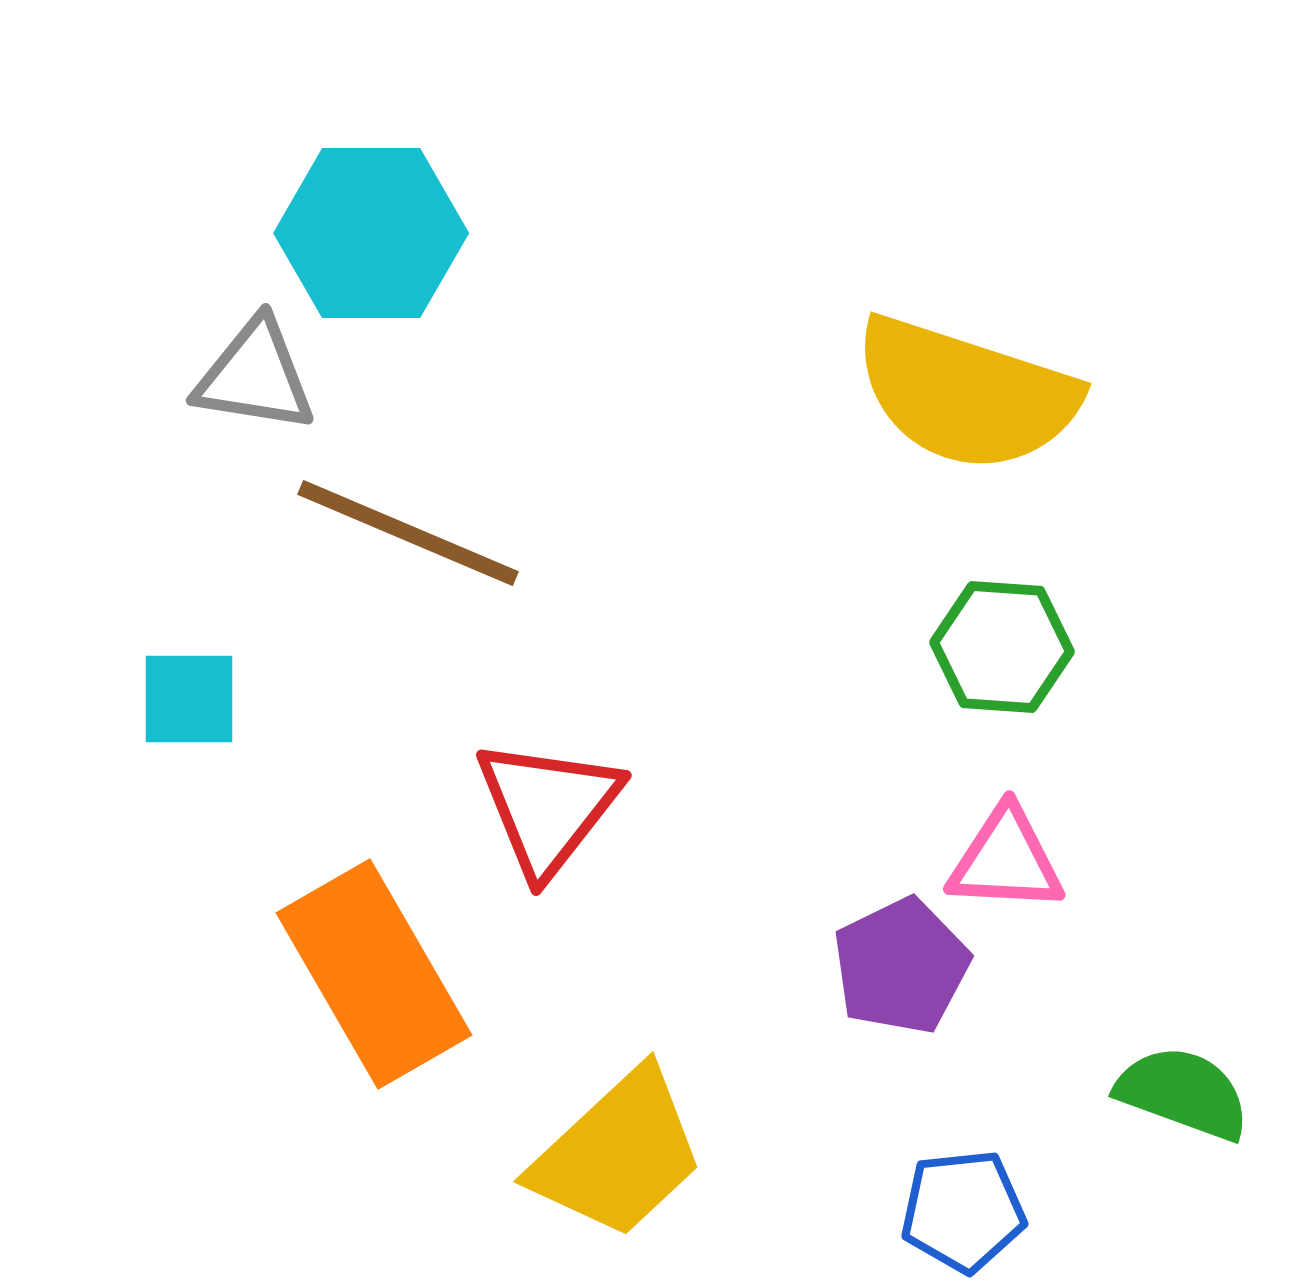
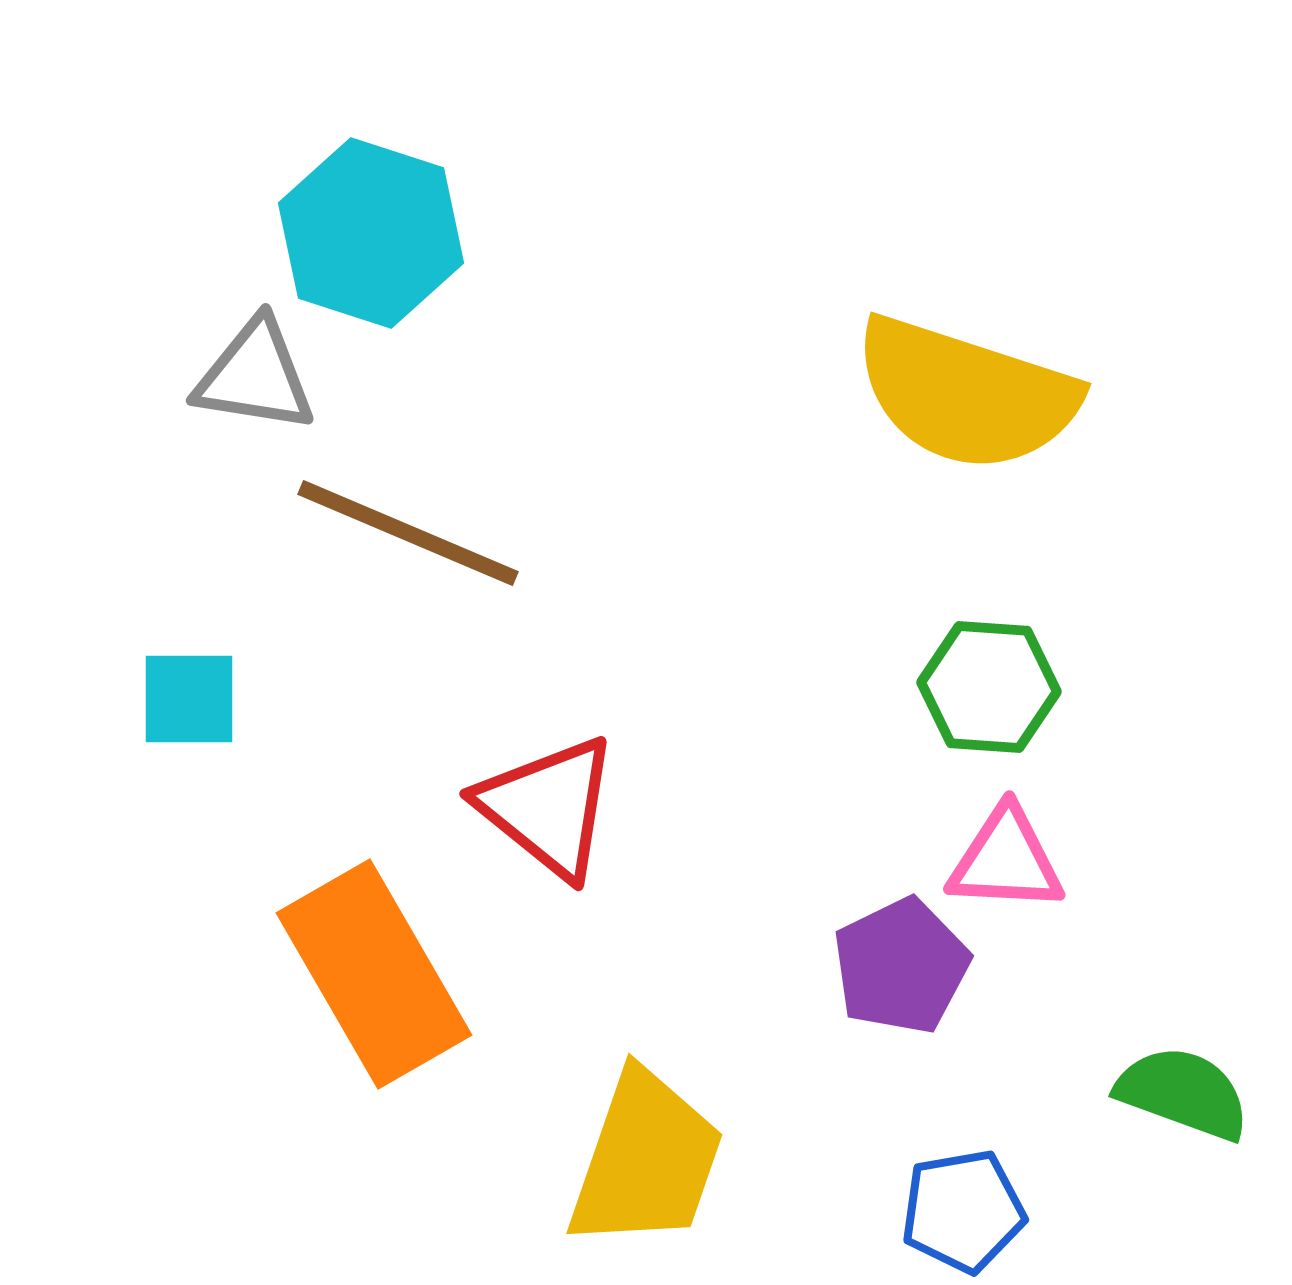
cyan hexagon: rotated 18 degrees clockwise
green hexagon: moved 13 px left, 40 px down
red triangle: rotated 29 degrees counterclockwise
yellow trapezoid: moved 28 px right, 6 px down; rotated 28 degrees counterclockwise
blue pentagon: rotated 4 degrees counterclockwise
